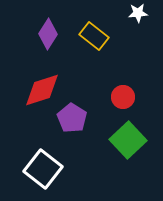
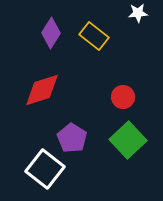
purple diamond: moved 3 px right, 1 px up
purple pentagon: moved 20 px down
white square: moved 2 px right
